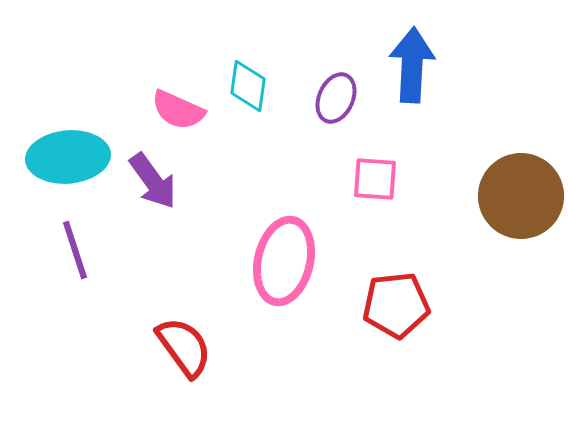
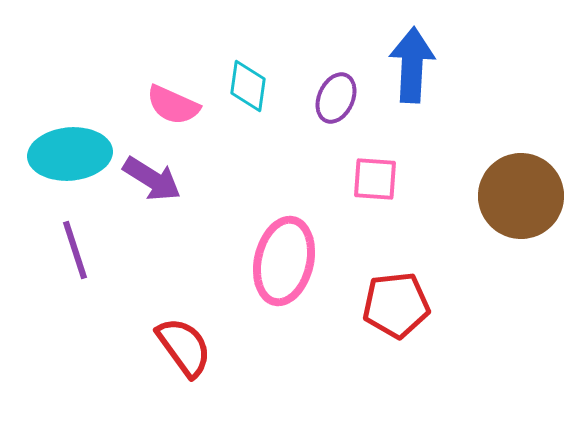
pink semicircle: moved 5 px left, 5 px up
cyan ellipse: moved 2 px right, 3 px up
purple arrow: moved 1 px left, 2 px up; rotated 22 degrees counterclockwise
